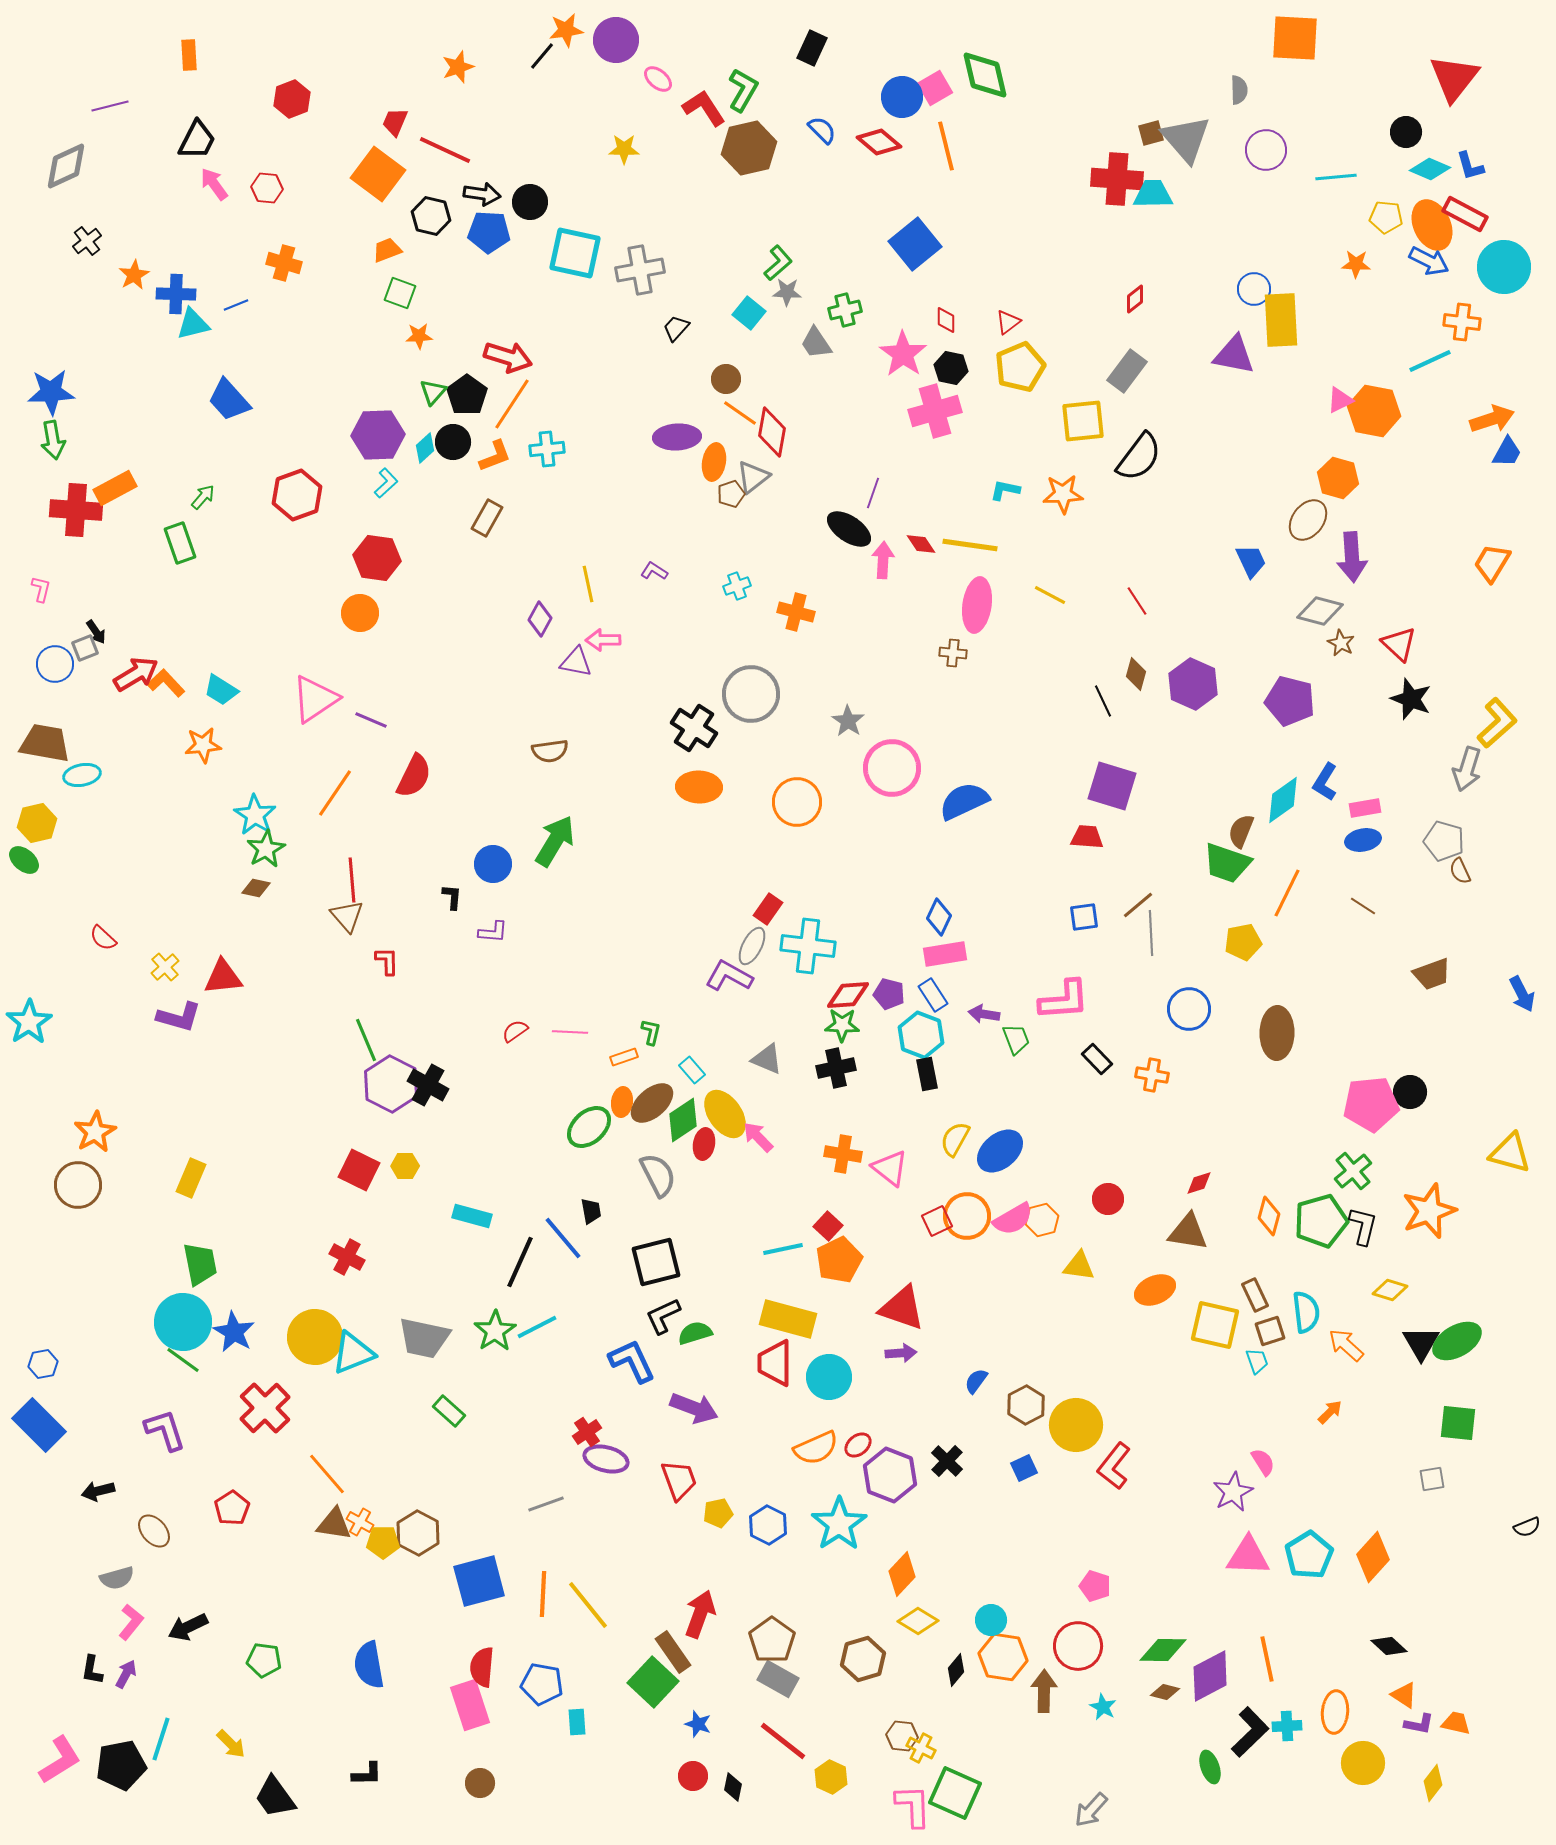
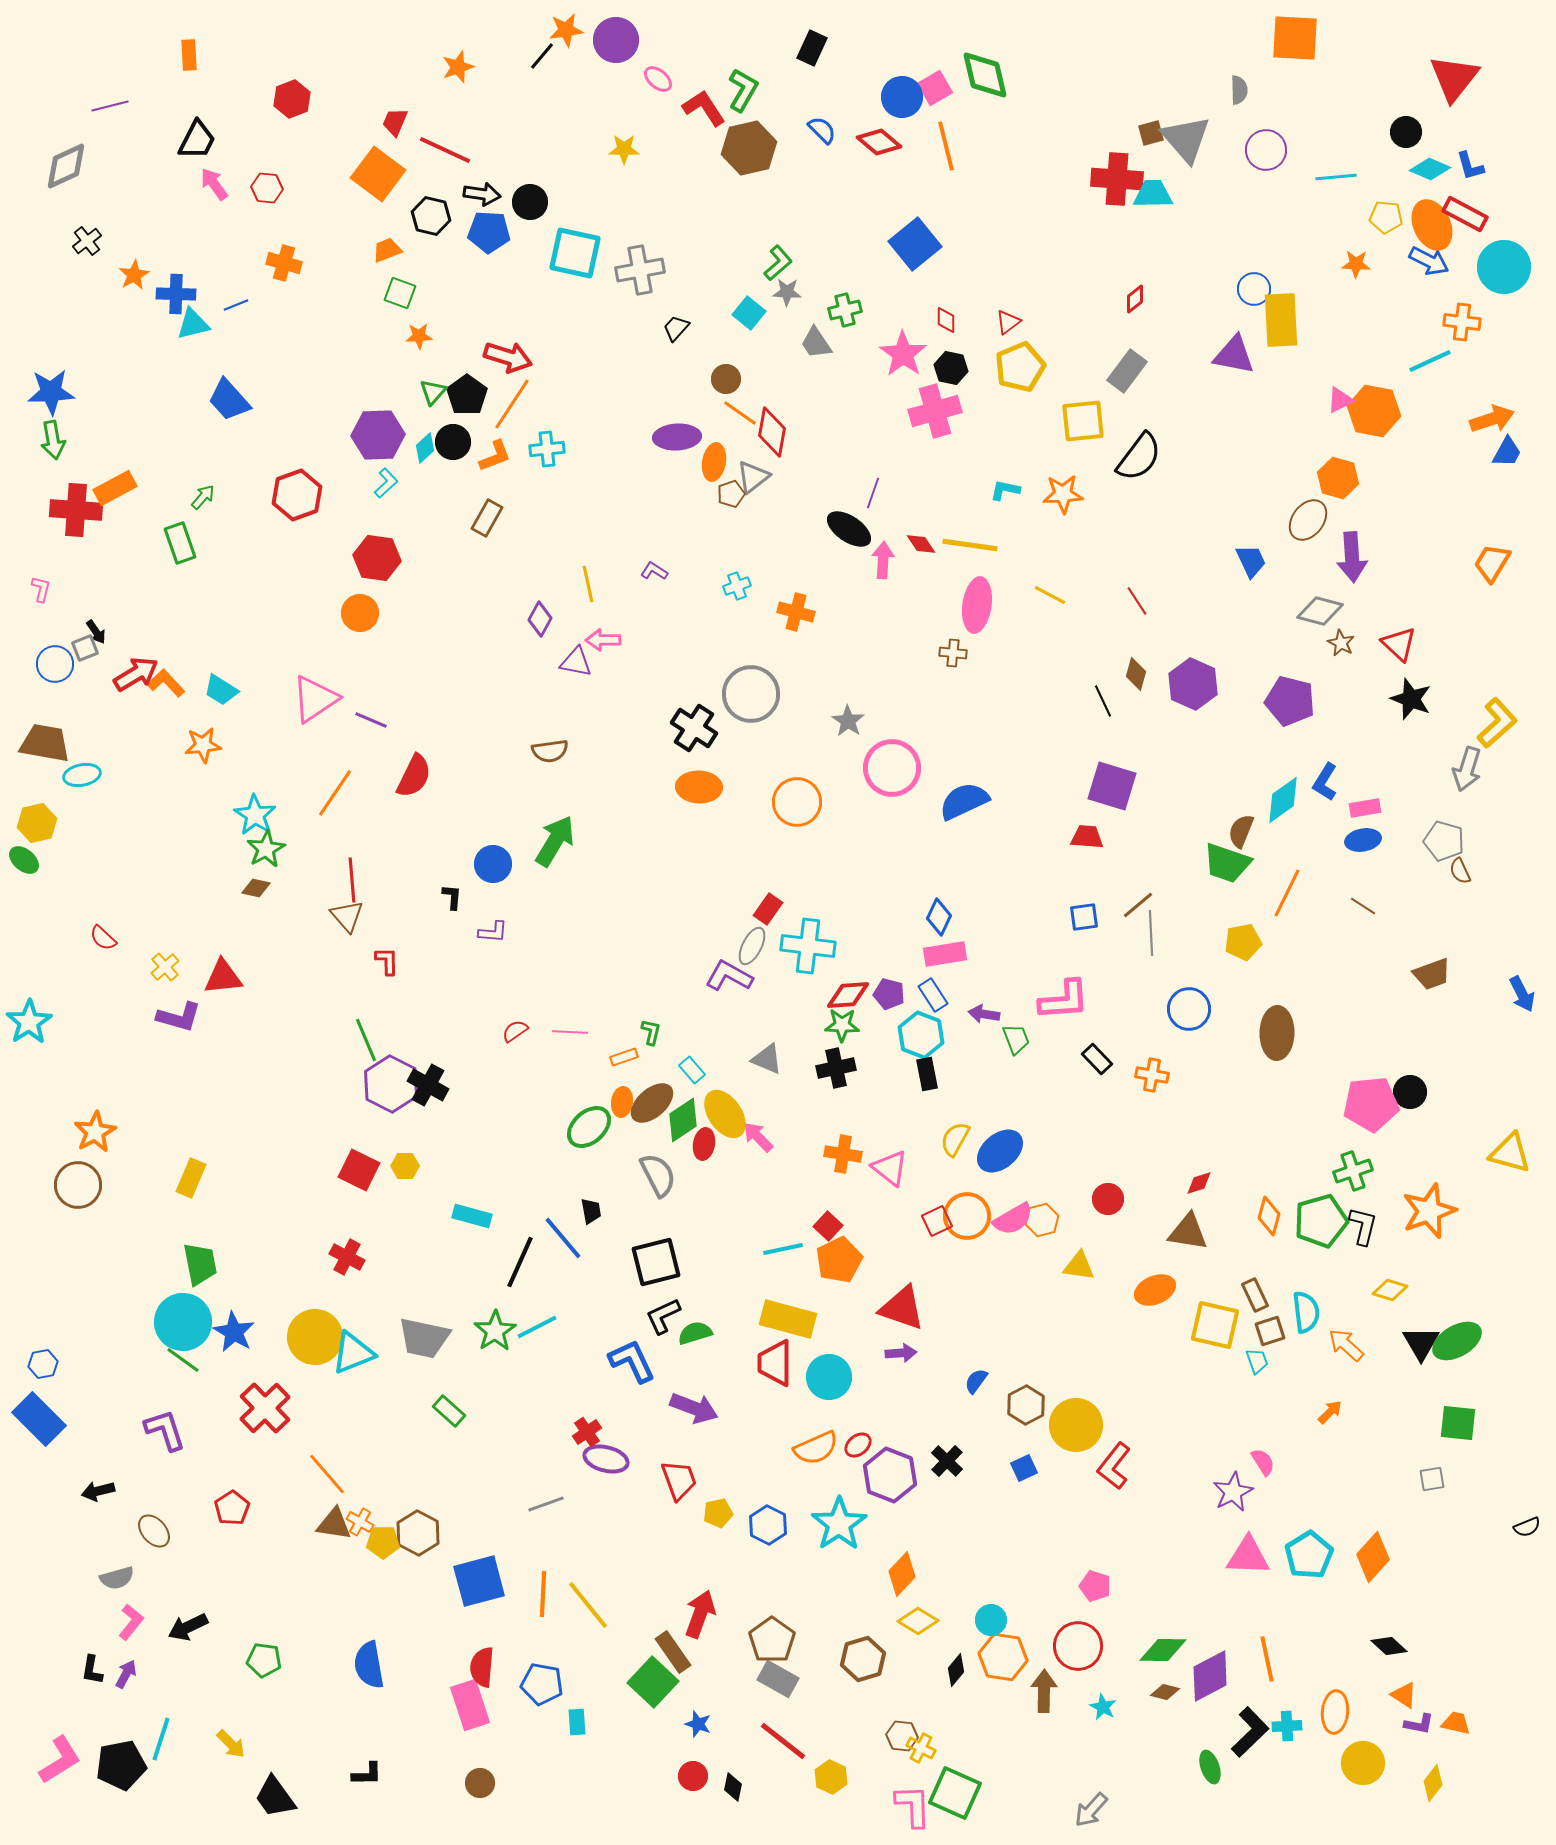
green cross at (1353, 1171): rotated 21 degrees clockwise
blue rectangle at (39, 1425): moved 6 px up
